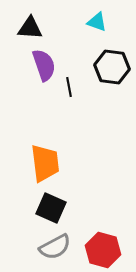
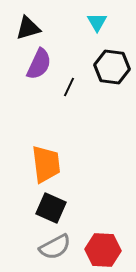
cyan triangle: rotated 40 degrees clockwise
black triangle: moved 2 px left; rotated 20 degrees counterclockwise
purple semicircle: moved 5 px left, 1 px up; rotated 44 degrees clockwise
black line: rotated 36 degrees clockwise
orange trapezoid: moved 1 px right, 1 px down
red hexagon: rotated 12 degrees counterclockwise
